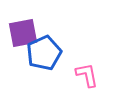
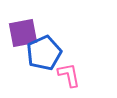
pink L-shape: moved 18 px left
